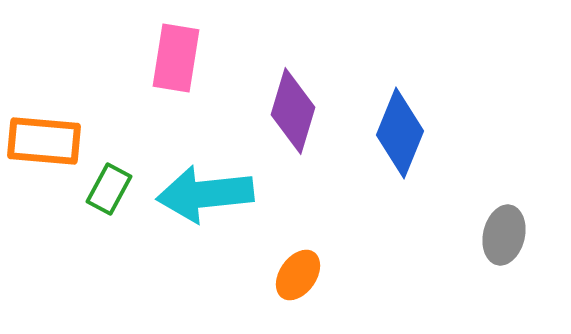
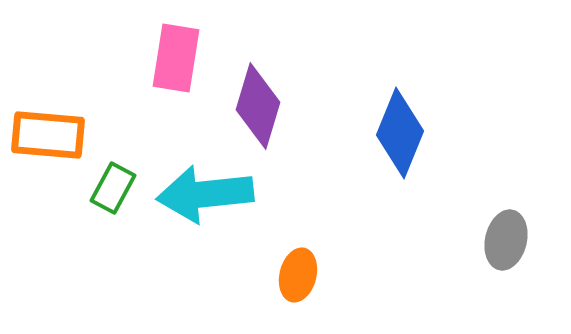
purple diamond: moved 35 px left, 5 px up
orange rectangle: moved 4 px right, 6 px up
green rectangle: moved 4 px right, 1 px up
gray ellipse: moved 2 px right, 5 px down
orange ellipse: rotated 21 degrees counterclockwise
